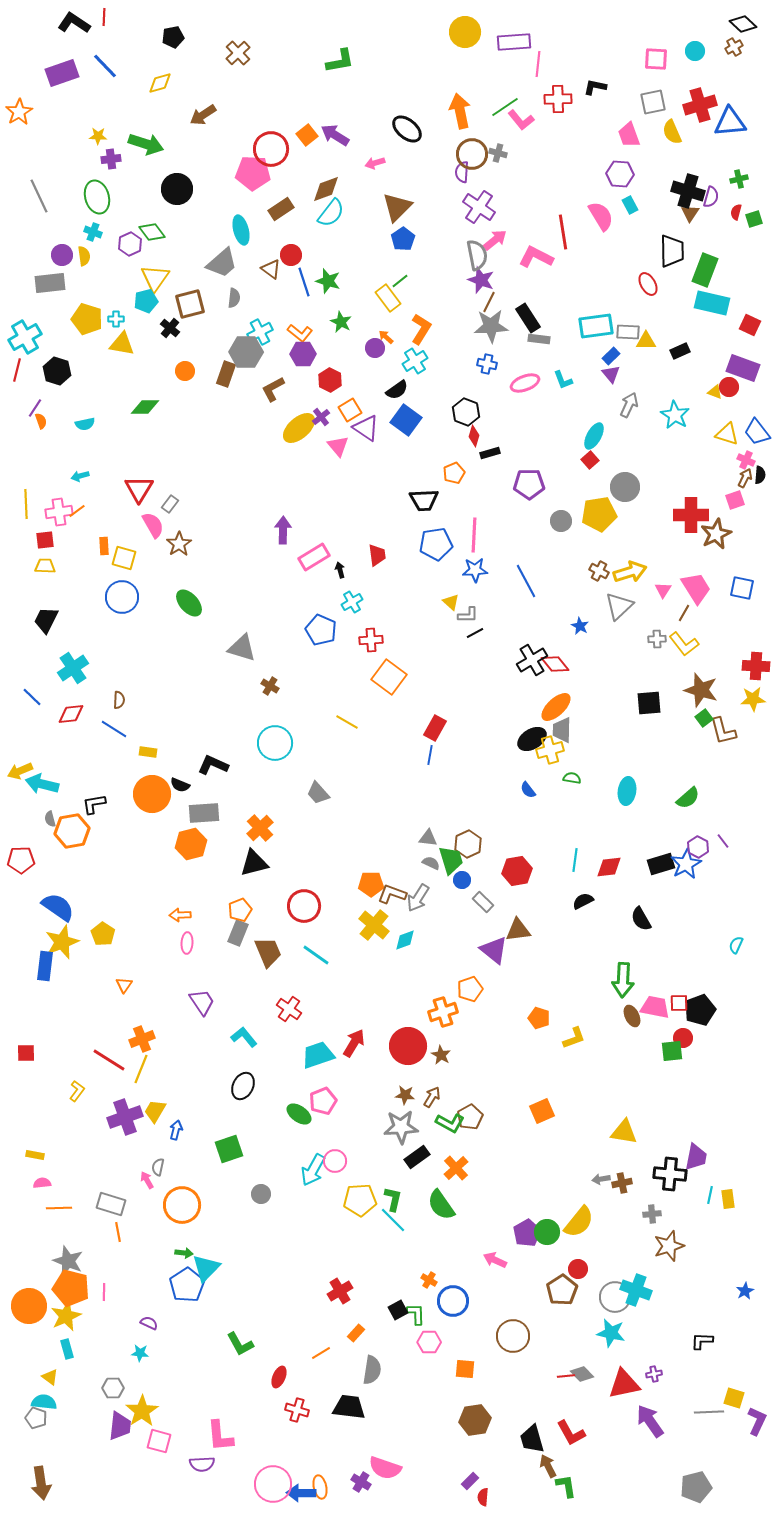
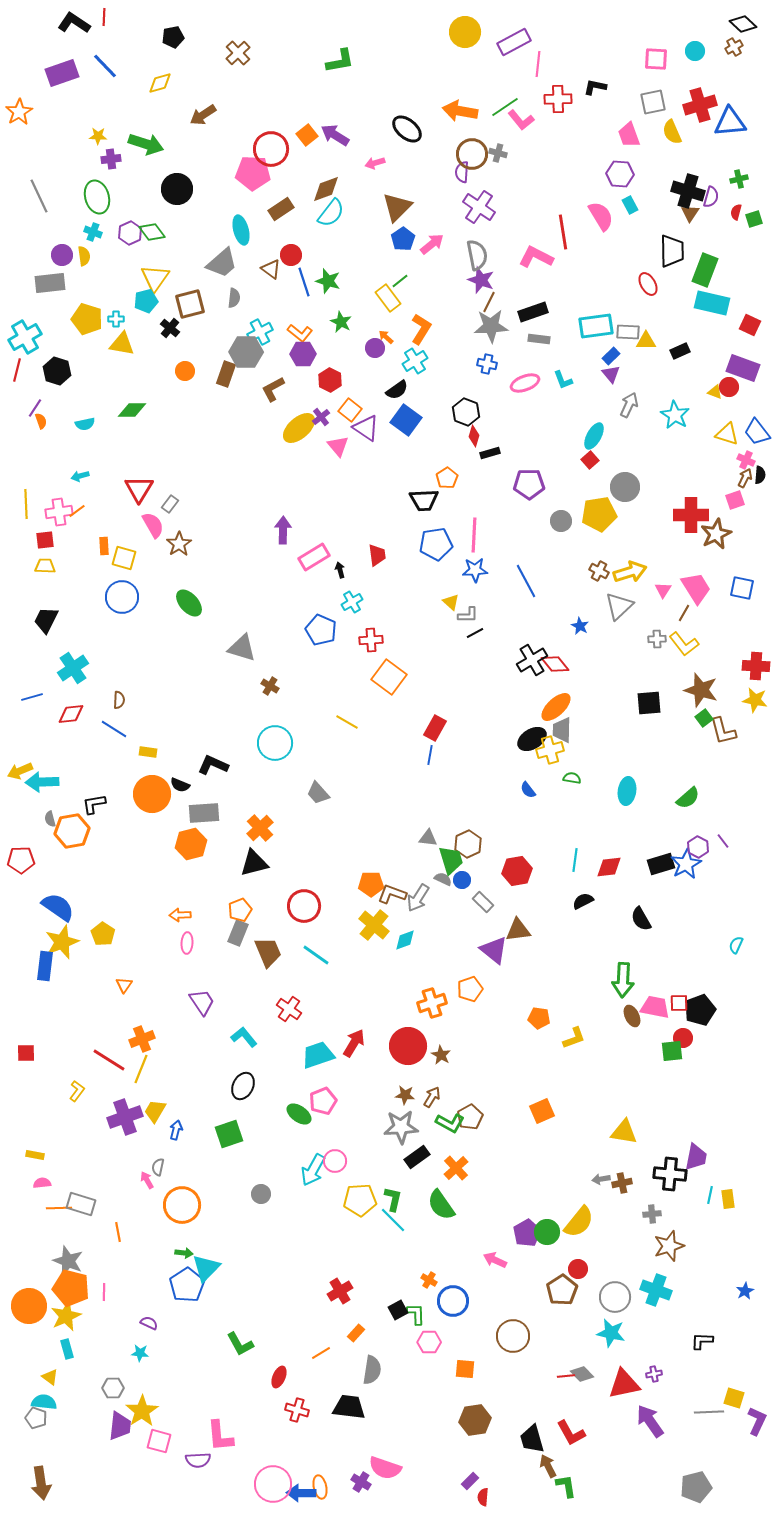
purple rectangle at (514, 42): rotated 24 degrees counterclockwise
orange arrow at (460, 111): rotated 68 degrees counterclockwise
pink arrow at (495, 240): moved 63 px left, 4 px down
purple hexagon at (130, 244): moved 11 px up
black rectangle at (528, 318): moved 5 px right, 6 px up; rotated 76 degrees counterclockwise
green diamond at (145, 407): moved 13 px left, 3 px down
orange square at (350, 410): rotated 20 degrees counterclockwise
orange pentagon at (454, 473): moved 7 px left, 5 px down; rotated 10 degrees counterclockwise
blue line at (32, 697): rotated 60 degrees counterclockwise
yellow star at (753, 699): moved 2 px right, 1 px down; rotated 15 degrees clockwise
cyan arrow at (42, 784): moved 2 px up; rotated 16 degrees counterclockwise
gray semicircle at (431, 863): moved 12 px right, 16 px down
orange cross at (443, 1012): moved 11 px left, 9 px up
orange pentagon at (539, 1018): rotated 10 degrees counterclockwise
green square at (229, 1149): moved 15 px up
gray rectangle at (111, 1204): moved 30 px left
cyan cross at (636, 1290): moved 20 px right
purple semicircle at (202, 1464): moved 4 px left, 4 px up
